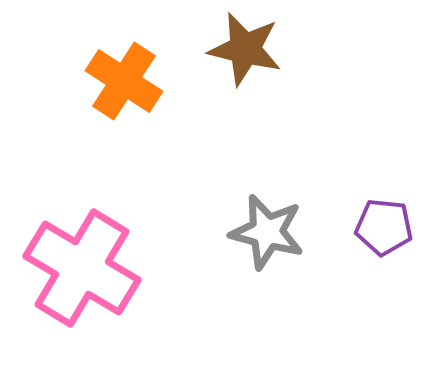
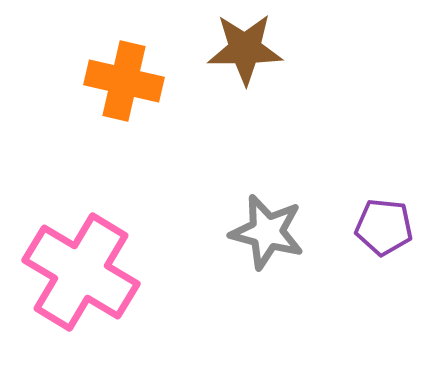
brown star: rotated 14 degrees counterclockwise
orange cross: rotated 20 degrees counterclockwise
pink cross: moved 1 px left, 4 px down
